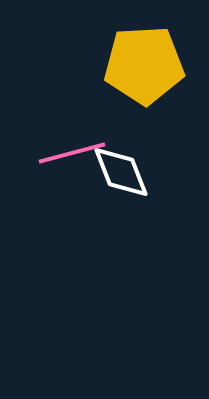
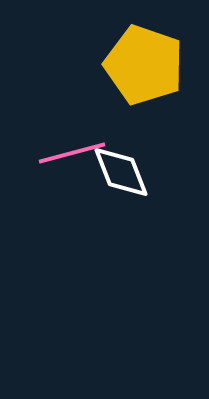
yellow pentagon: rotated 22 degrees clockwise
